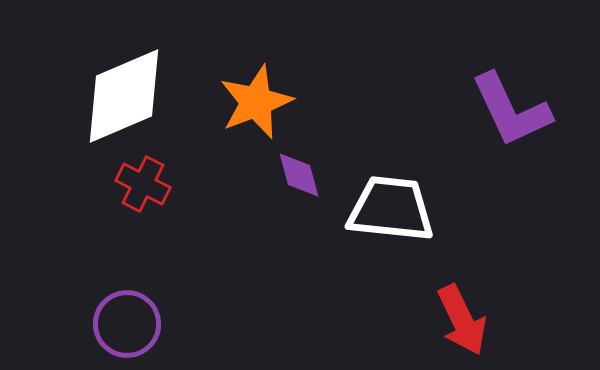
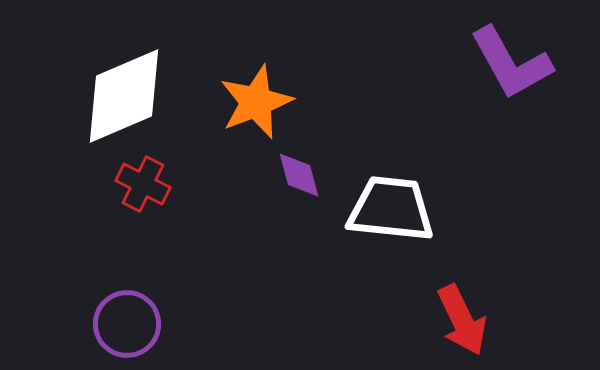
purple L-shape: moved 47 px up; rotated 4 degrees counterclockwise
